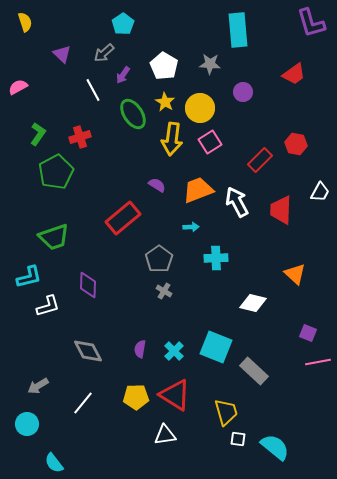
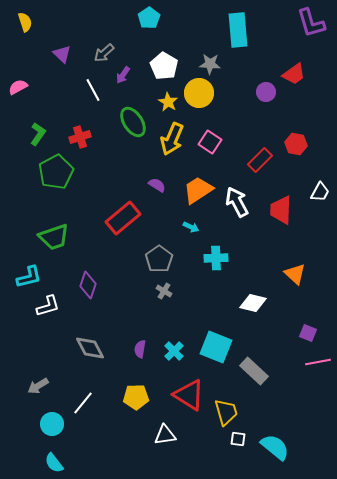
cyan pentagon at (123, 24): moved 26 px right, 6 px up
purple circle at (243, 92): moved 23 px right
yellow star at (165, 102): moved 3 px right
yellow circle at (200, 108): moved 1 px left, 15 px up
green ellipse at (133, 114): moved 8 px down
yellow arrow at (172, 139): rotated 16 degrees clockwise
pink square at (210, 142): rotated 25 degrees counterclockwise
orange trapezoid at (198, 190): rotated 12 degrees counterclockwise
cyan arrow at (191, 227): rotated 28 degrees clockwise
purple diamond at (88, 285): rotated 16 degrees clockwise
gray diamond at (88, 351): moved 2 px right, 3 px up
red triangle at (175, 395): moved 14 px right
cyan circle at (27, 424): moved 25 px right
